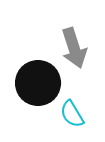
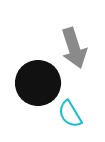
cyan semicircle: moved 2 px left
